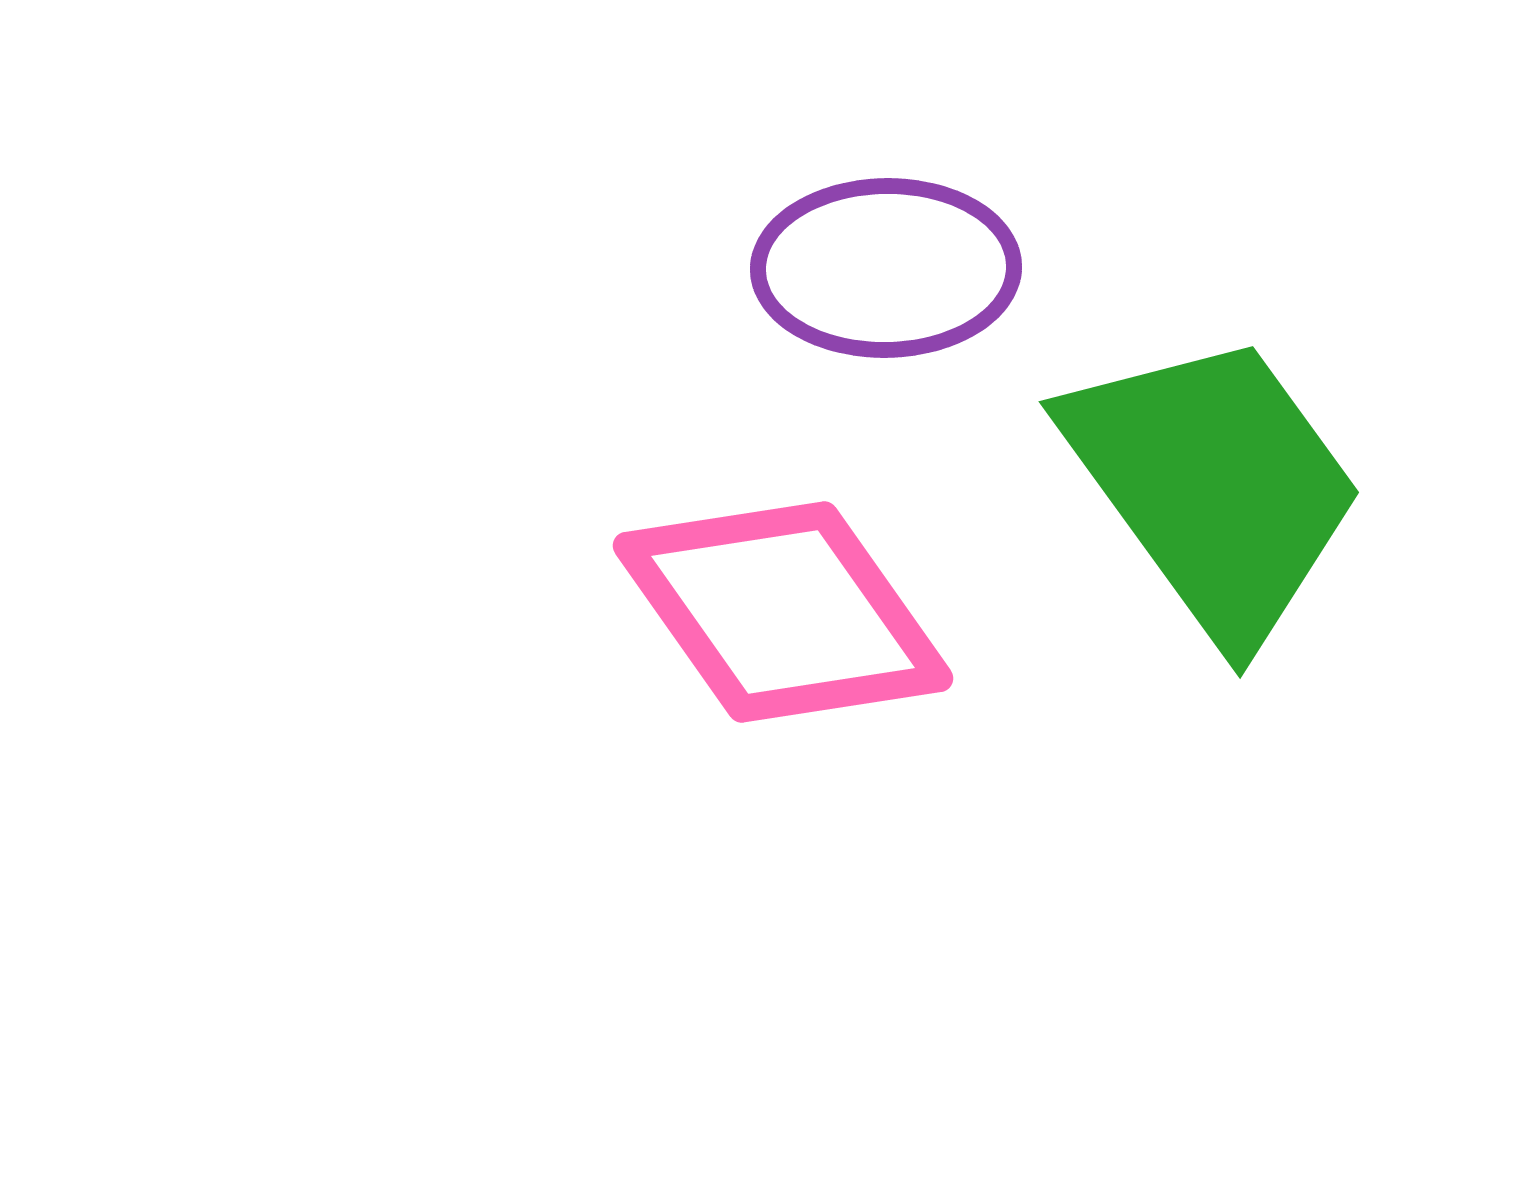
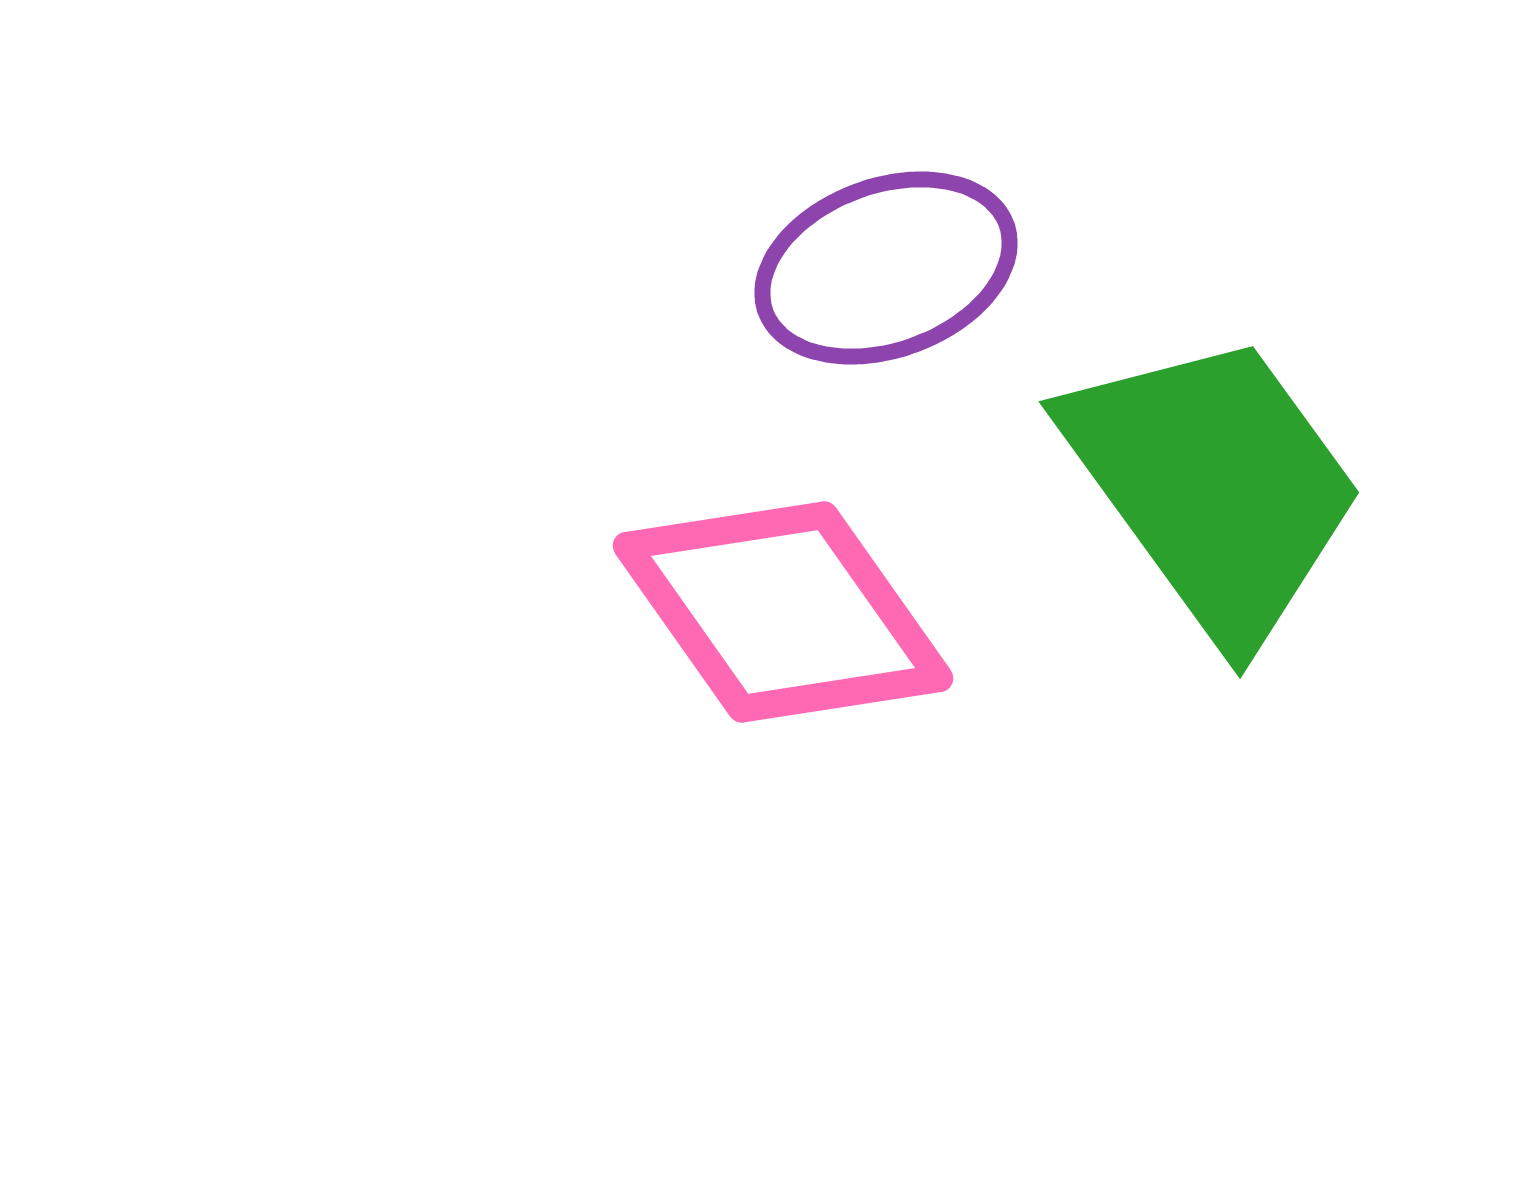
purple ellipse: rotated 19 degrees counterclockwise
